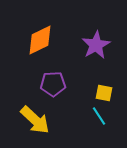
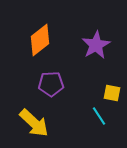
orange diamond: rotated 12 degrees counterclockwise
purple pentagon: moved 2 px left
yellow square: moved 8 px right
yellow arrow: moved 1 px left, 3 px down
